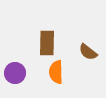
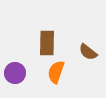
orange semicircle: rotated 20 degrees clockwise
